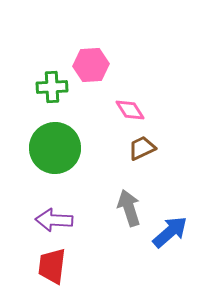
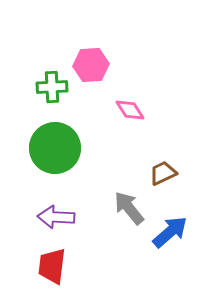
brown trapezoid: moved 21 px right, 25 px down
gray arrow: rotated 21 degrees counterclockwise
purple arrow: moved 2 px right, 3 px up
